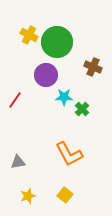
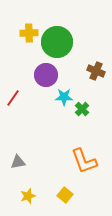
yellow cross: moved 2 px up; rotated 30 degrees counterclockwise
brown cross: moved 3 px right, 4 px down
red line: moved 2 px left, 2 px up
orange L-shape: moved 15 px right, 7 px down; rotated 8 degrees clockwise
